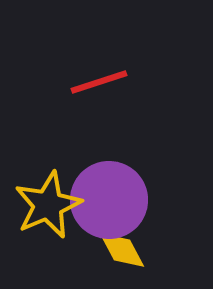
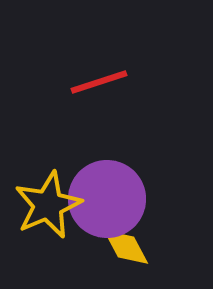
purple circle: moved 2 px left, 1 px up
yellow diamond: moved 4 px right, 3 px up
